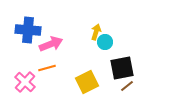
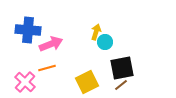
brown line: moved 6 px left, 1 px up
